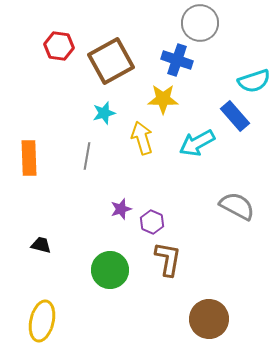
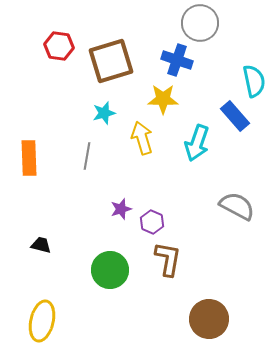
brown square: rotated 12 degrees clockwise
cyan semicircle: rotated 84 degrees counterclockwise
cyan arrow: rotated 42 degrees counterclockwise
